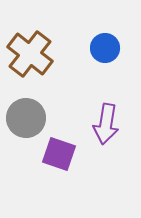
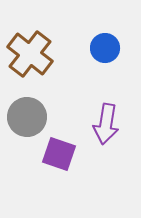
gray circle: moved 1 px right, 1 px up
